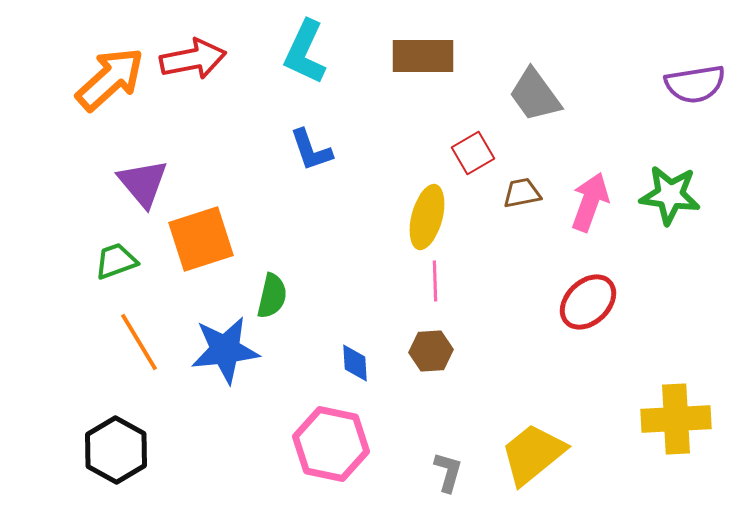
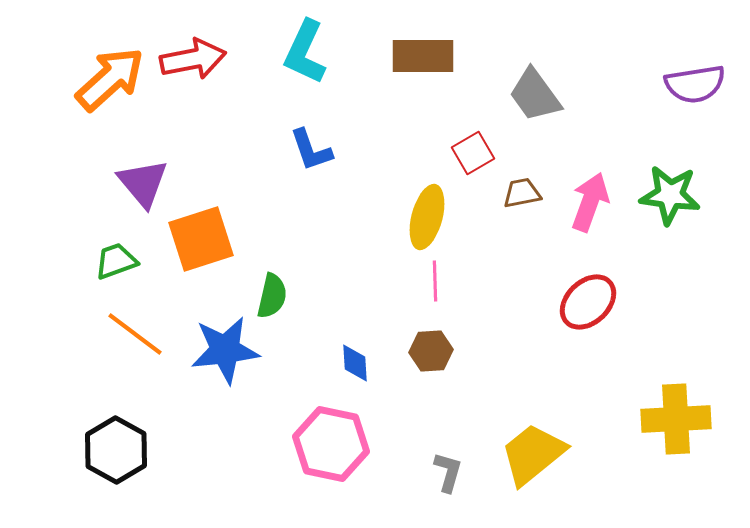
orange line: moved 4 px left, 8 px up; rotated 22 degrees counterclockwise
